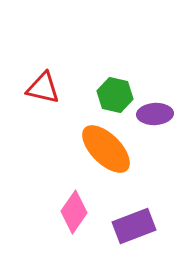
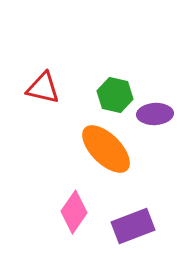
purple rectangle: moved 1 px left
